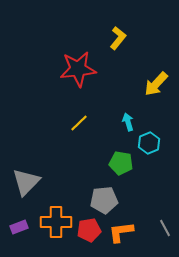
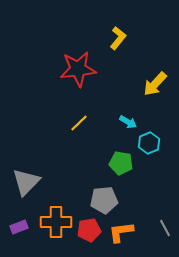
yellow arrow: moved 1 px left
cyan arrow: rotated 138 degrees clockwise
